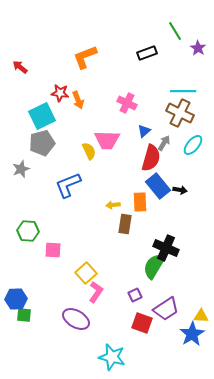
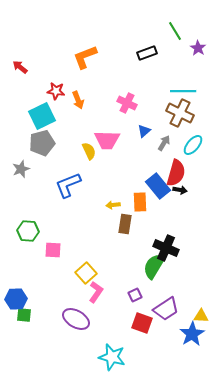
red star: moved 4 px left, 2 px up
red semicircle: moved 25 px right, 15 px down
